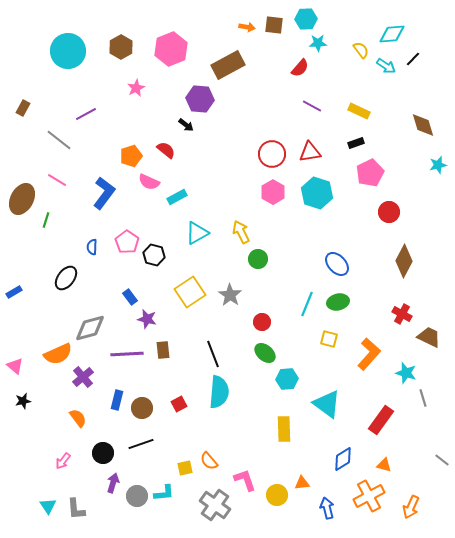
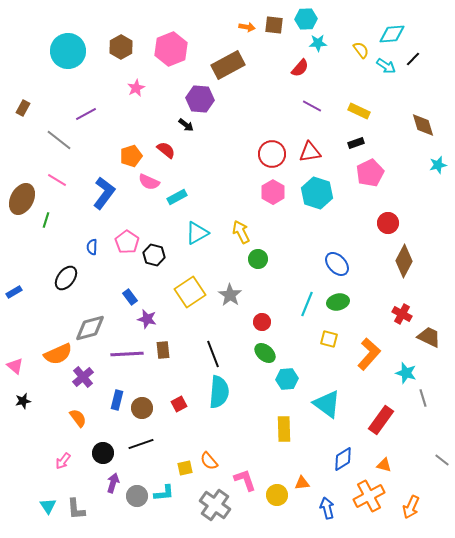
red circle at (389, 212): moved 1 px left, 11 px down
